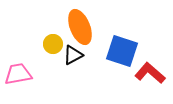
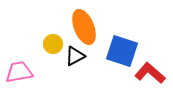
orange ellipse: moved 4 px right
black triangle: moved 2 px right, 1 px down
pink trapezoid: moved 1 px right, 2 px up
